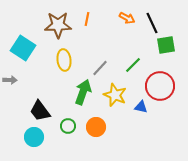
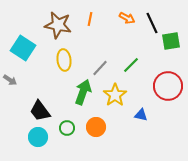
orange line: moved 3 px right
brown star: rotated 12 degrees clockwise
green square: moved 5 px right, 4 px up
green line: moved 2 px left
gray arrow: rotated 32 degrees clockwise
red circle: moved 8 px right
yellow star: rotated 15 degrees clockwise
blue triangle: moved 8 px down
green circle: moved 1 px left, 2 px down
cyan circle: moved 4 px right
